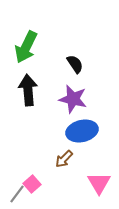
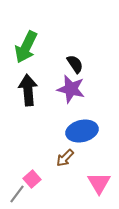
purple star: moved 2 px left, 10 px up
brown arrow: moved 1 px right, 1 px up
pink square: moved 5 px up
